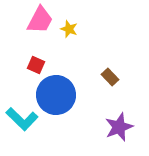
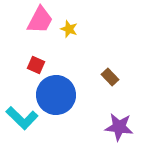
cyan L-shape: moved 1 px up
purple star: rotated 28 degrees clockwise
